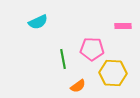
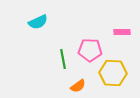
pink rectangle: moved 1 px left, 6 px down
pink pentagon: moved 2 px left, 1 px down
